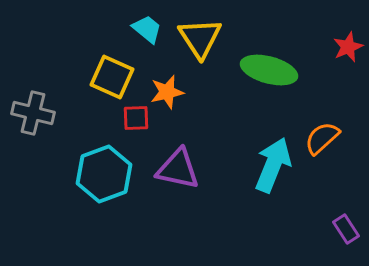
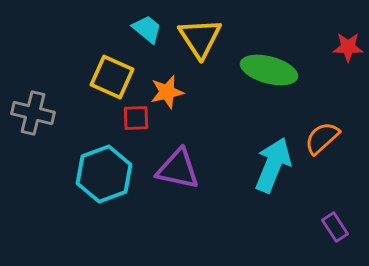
red star: rotated 24 degrees clockwise
purple rectangle: moved 11 px left, 2 px up
